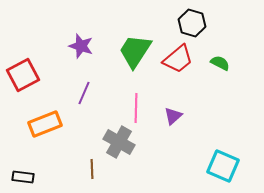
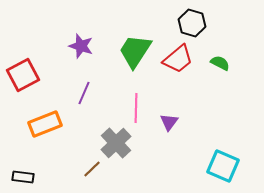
purple triangle: moved 4 px left, 6 px down; rotated 12 degrees counterclockwise
gray cross: moved 3 px left, 1 px down; rotated 16 degrees clockwise
brown line: rotated 48 degrees clockwise
